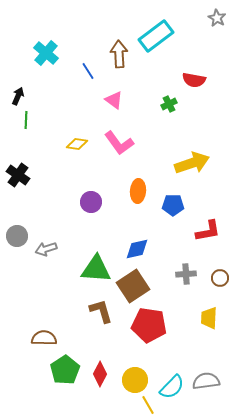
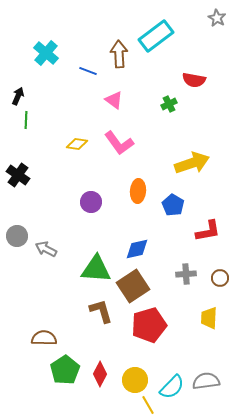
blue line: rotated 36 degrees counterclockwise
blue pentagon: rotated 30 degrees clockwise
gray arrow: rotated 45 degrees clockwise
red pentagon: rotated 24 degrees counterclockwise
